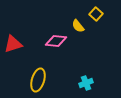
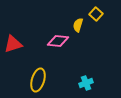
yellow semicircle: moved 1 px up; rotated 56 degrees clockwise
pink diamond: moved 2 px right
